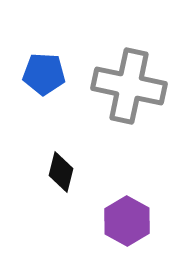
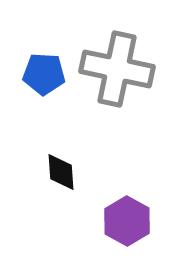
gray cross: moved 12 px left, 17 px up
black diamond: rotated 18 degrees counterclockwise
